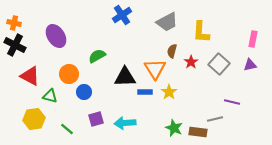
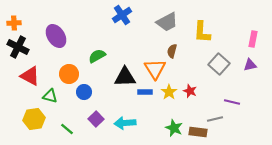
orange cross: rotated 16 degrees counterclockwise
yellow L-shape: moved 1 px right
black cross: moved 3 px right, 2 px down
red star: moved 1 px left, 29 px down; rotated 16 degrees counterclockwise
purple square: rotated 28 degrees counterclockwise
